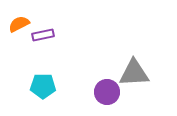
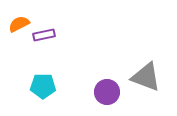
purple rectangle: moved 1 px right
gray triangle: moved 12 px right, 4 px down; rotated 24 degrees clockwise
